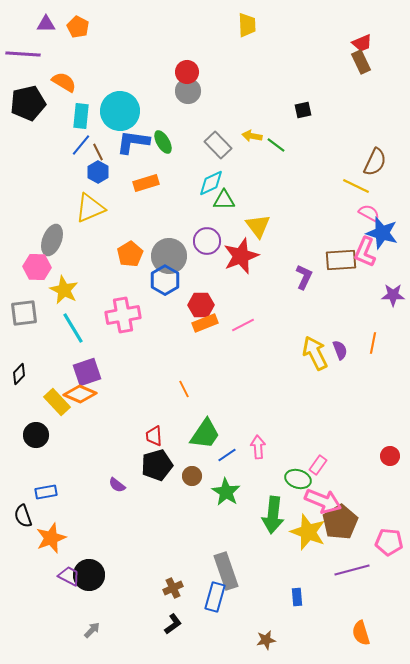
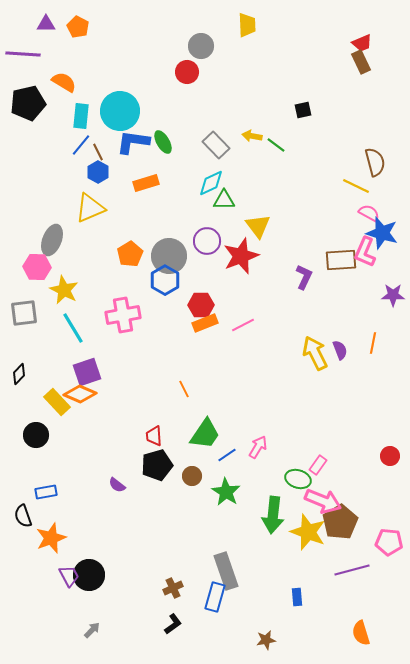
gray circle at (188, 91): moved 13 px right, 45 px up
gray rectangle at (218, 145): moved 2 px left
brown semicircle at (375, 162): rotated 40 degrees counterclockwise
pink arrow at (258, 447): rotated 35 degrees clockwise
purple trapezoid at (69, 576): rotated 35 degrees clockwise
